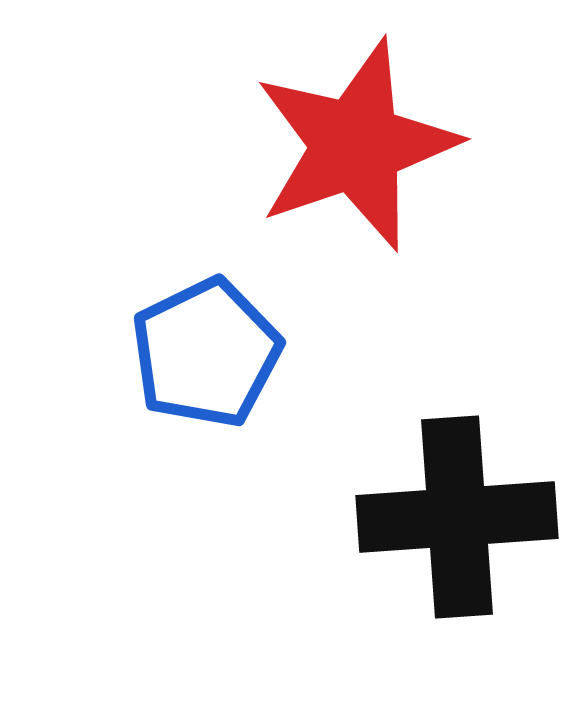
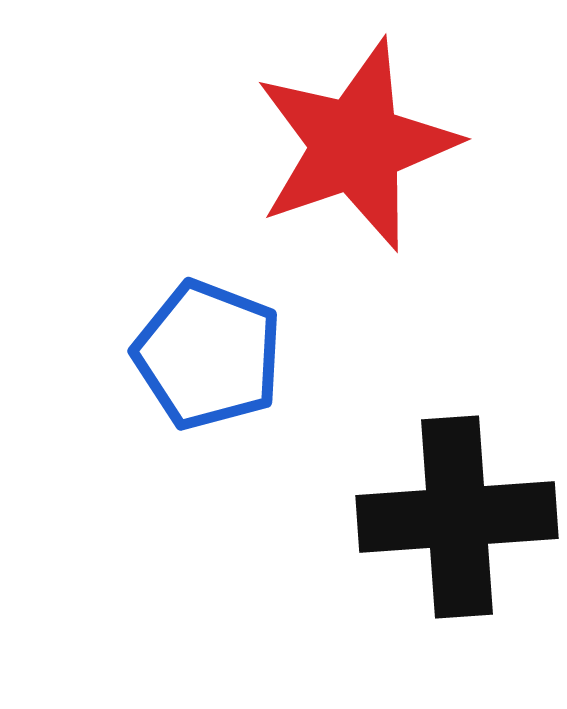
blue pentagon: moved 2 px right, 2 px down; rotated 25 degrees counterclockwise
